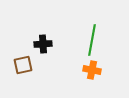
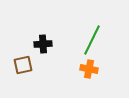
green line: rotated 16 degrees clockwise
orange cross: moved 3 px left, 1 px up
